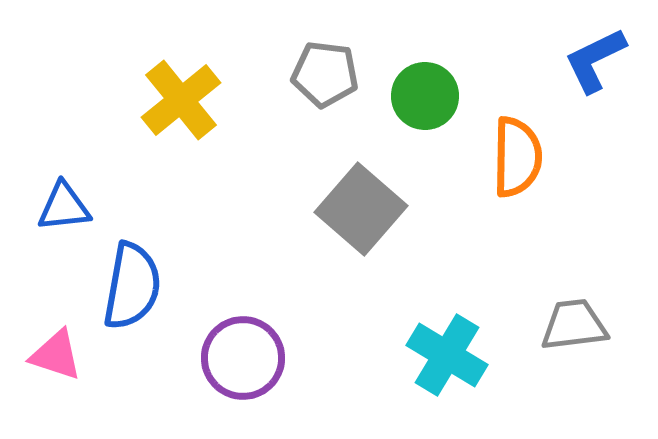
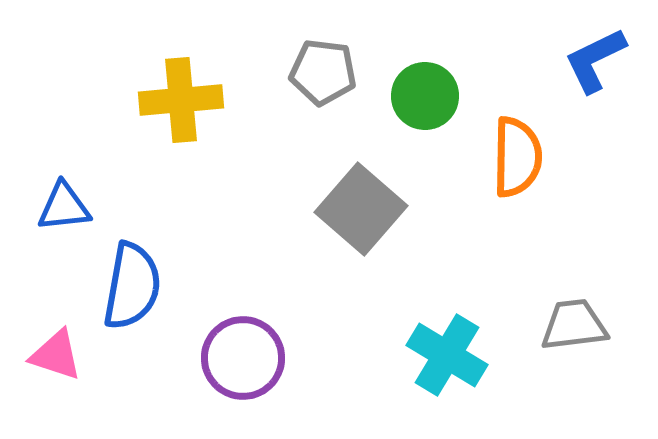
gray pentagon: moved 2 px left, 2 px up
yellow cross: rotated 34 degrees clockwise
